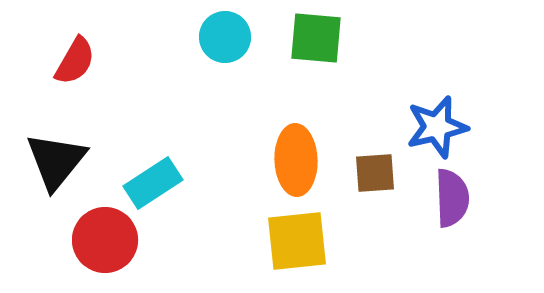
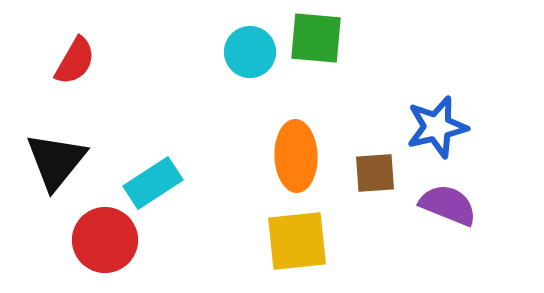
cyan circle: moved 25 px right, 15 px down
orange ellipse: moved 4 px up
purple semicircle: moved 4 px left, 7 px down; rotated 66 degrees counterclockwise
